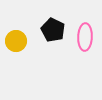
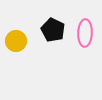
pink ellipse: moved 4 px up
